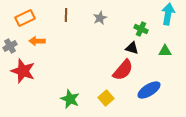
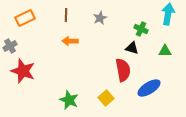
orange arrow: moved 33 px right
red semicircle: rotated 50 degrees counterclockwise
blue ellipse: moved 2 px up
green star: moved 1 px left, 1 px down
